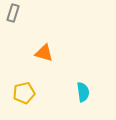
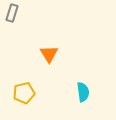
gray rectangle: moved 1 px left
orange triangle: moved 5 px right, 1 px down; rotated 42 degrees clockwise
